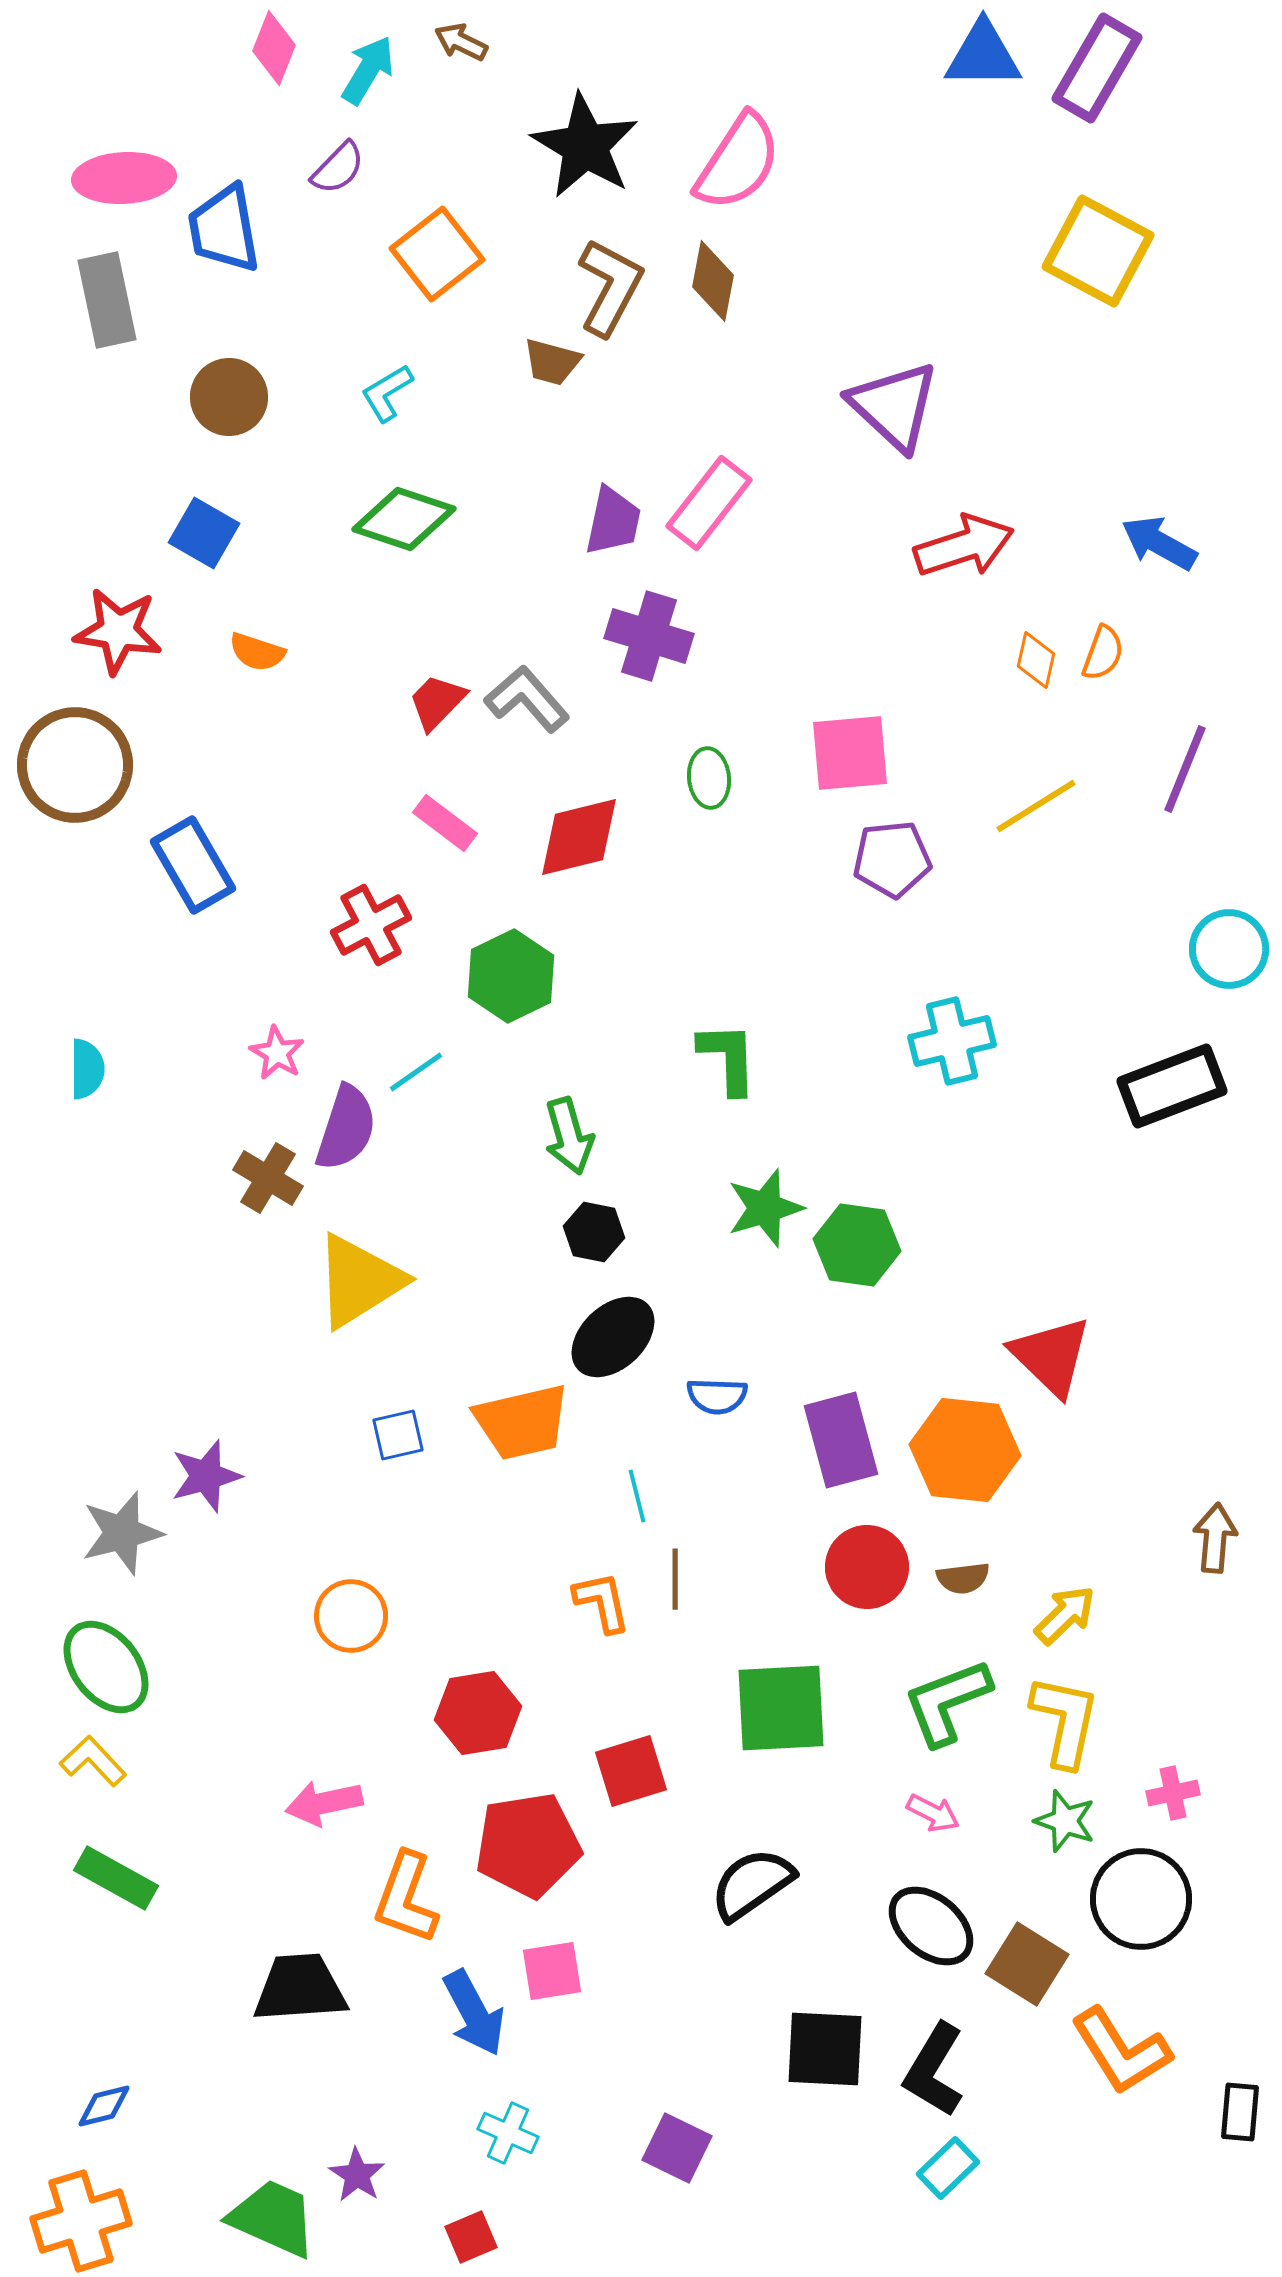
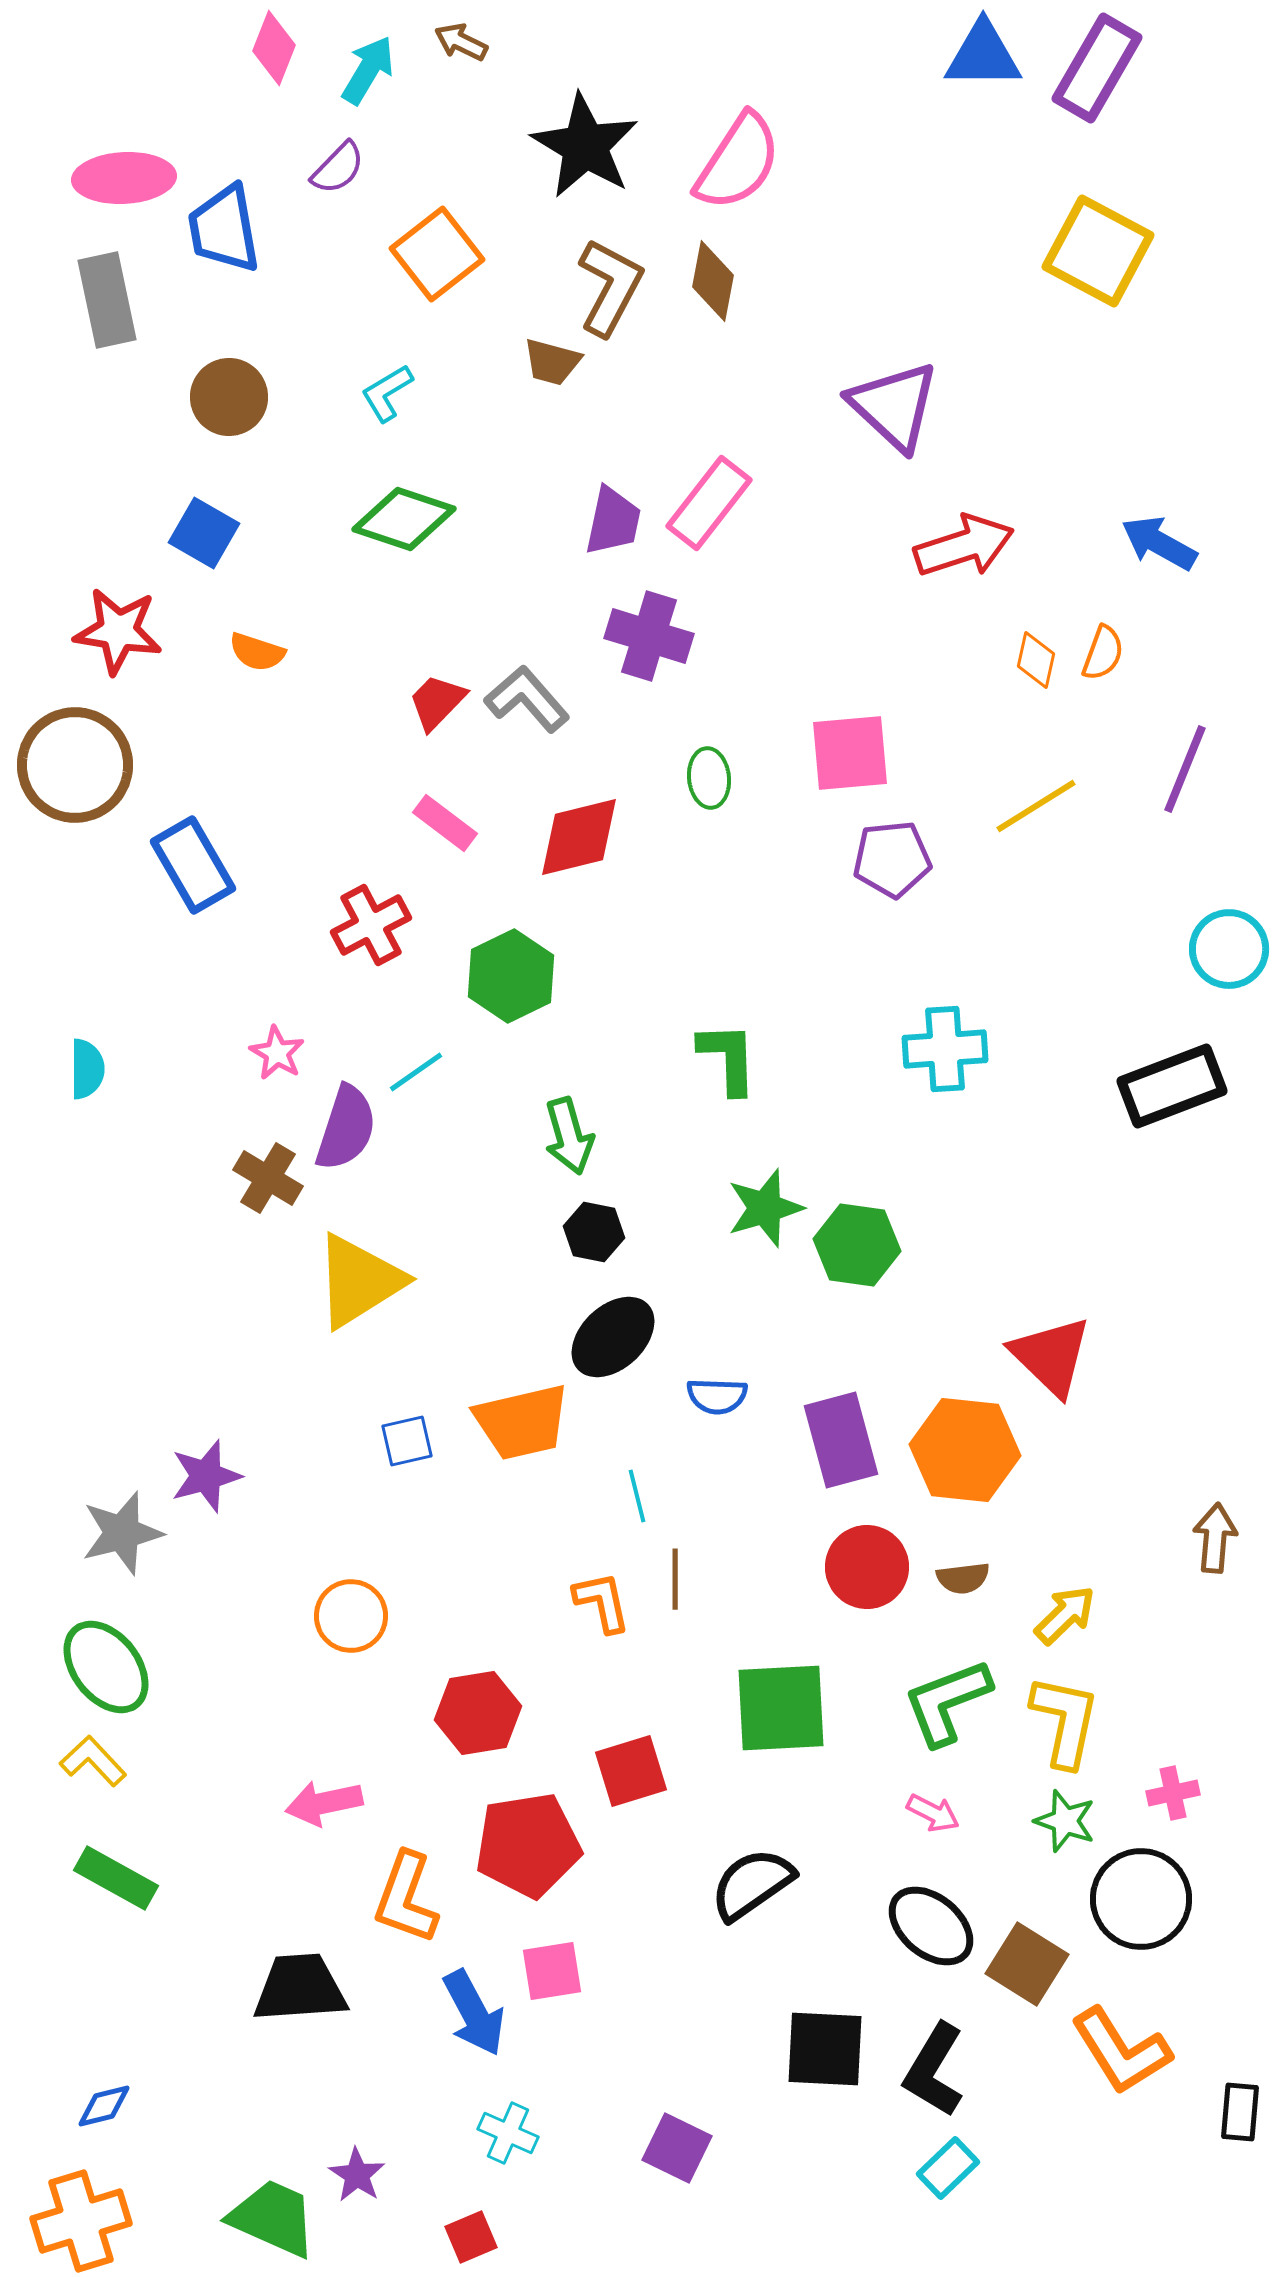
cyan cross at (952, 1041): moved 7 px left, 8 px down; rotated 10 degrees clockwise
blue square at (398, 1435): moved 9 px right, 6 px down
